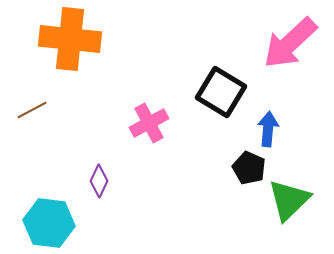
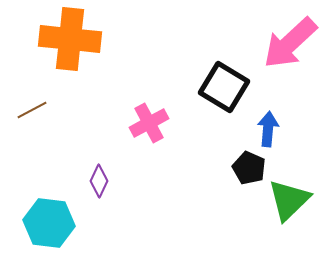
black square: moved 3 px right, 5 px up
